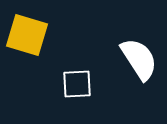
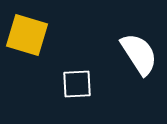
white semicircle: moved 5 px up
